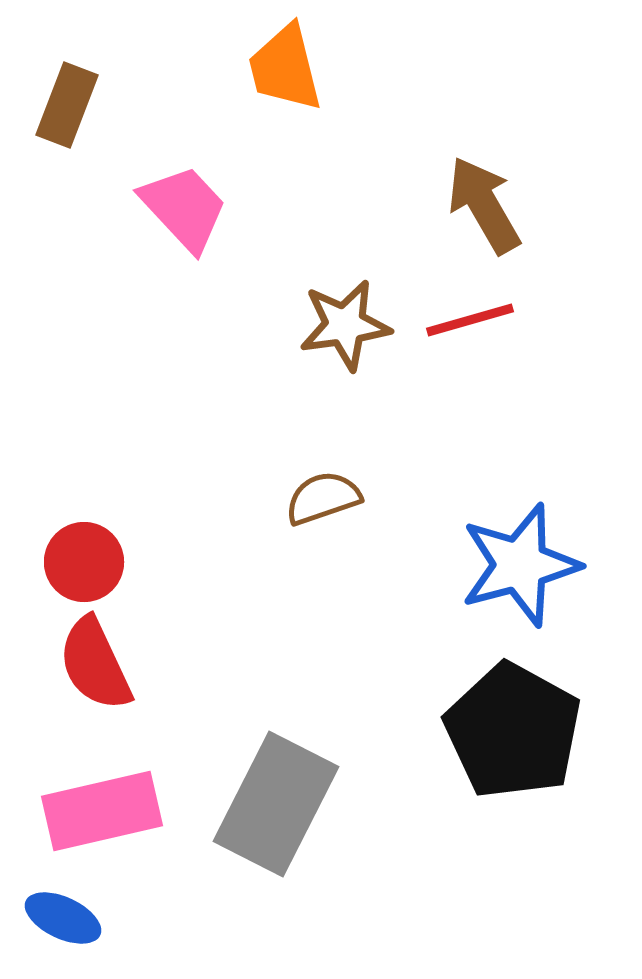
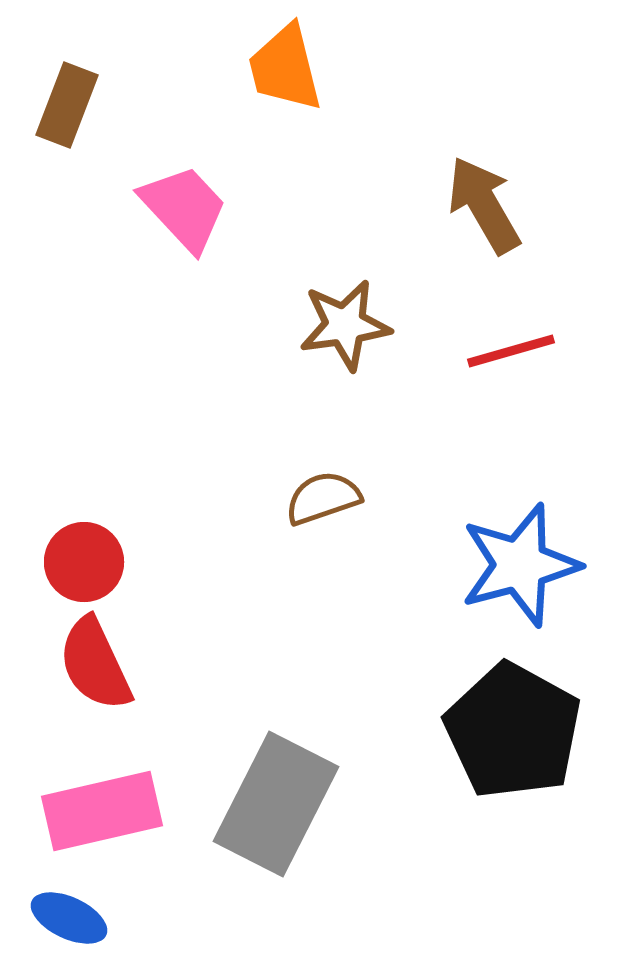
red line: moved 41 px right, 31 px down
blue ellipse: moved 6 px right
